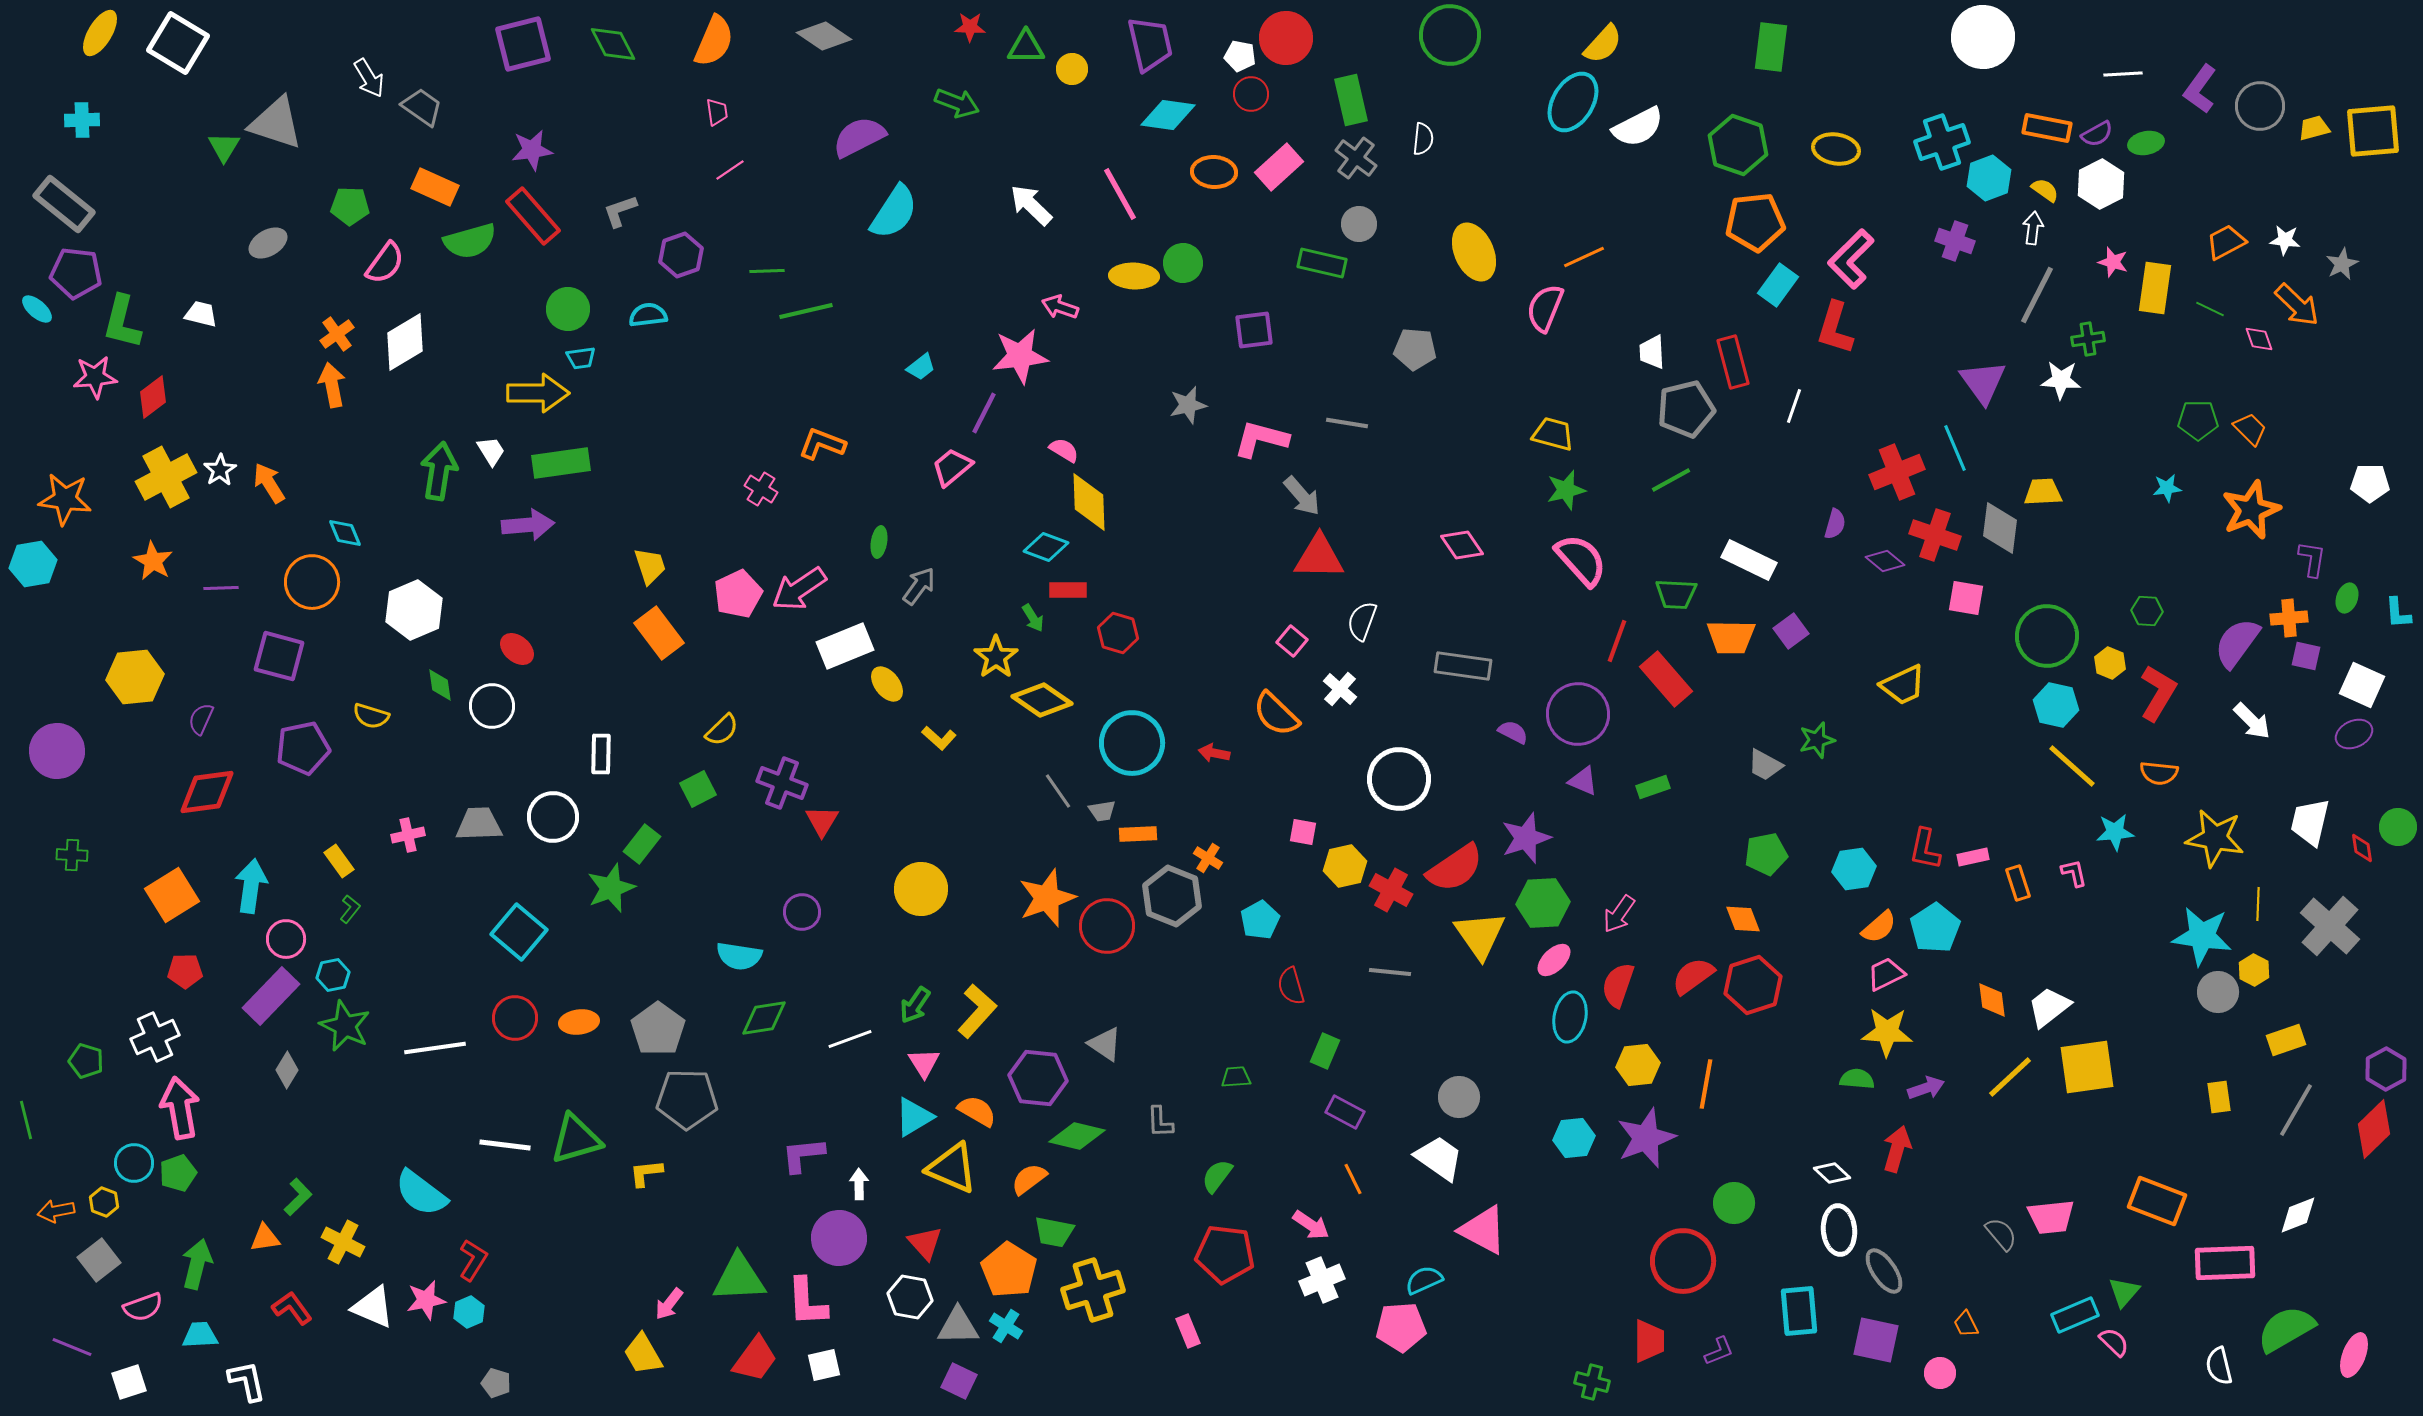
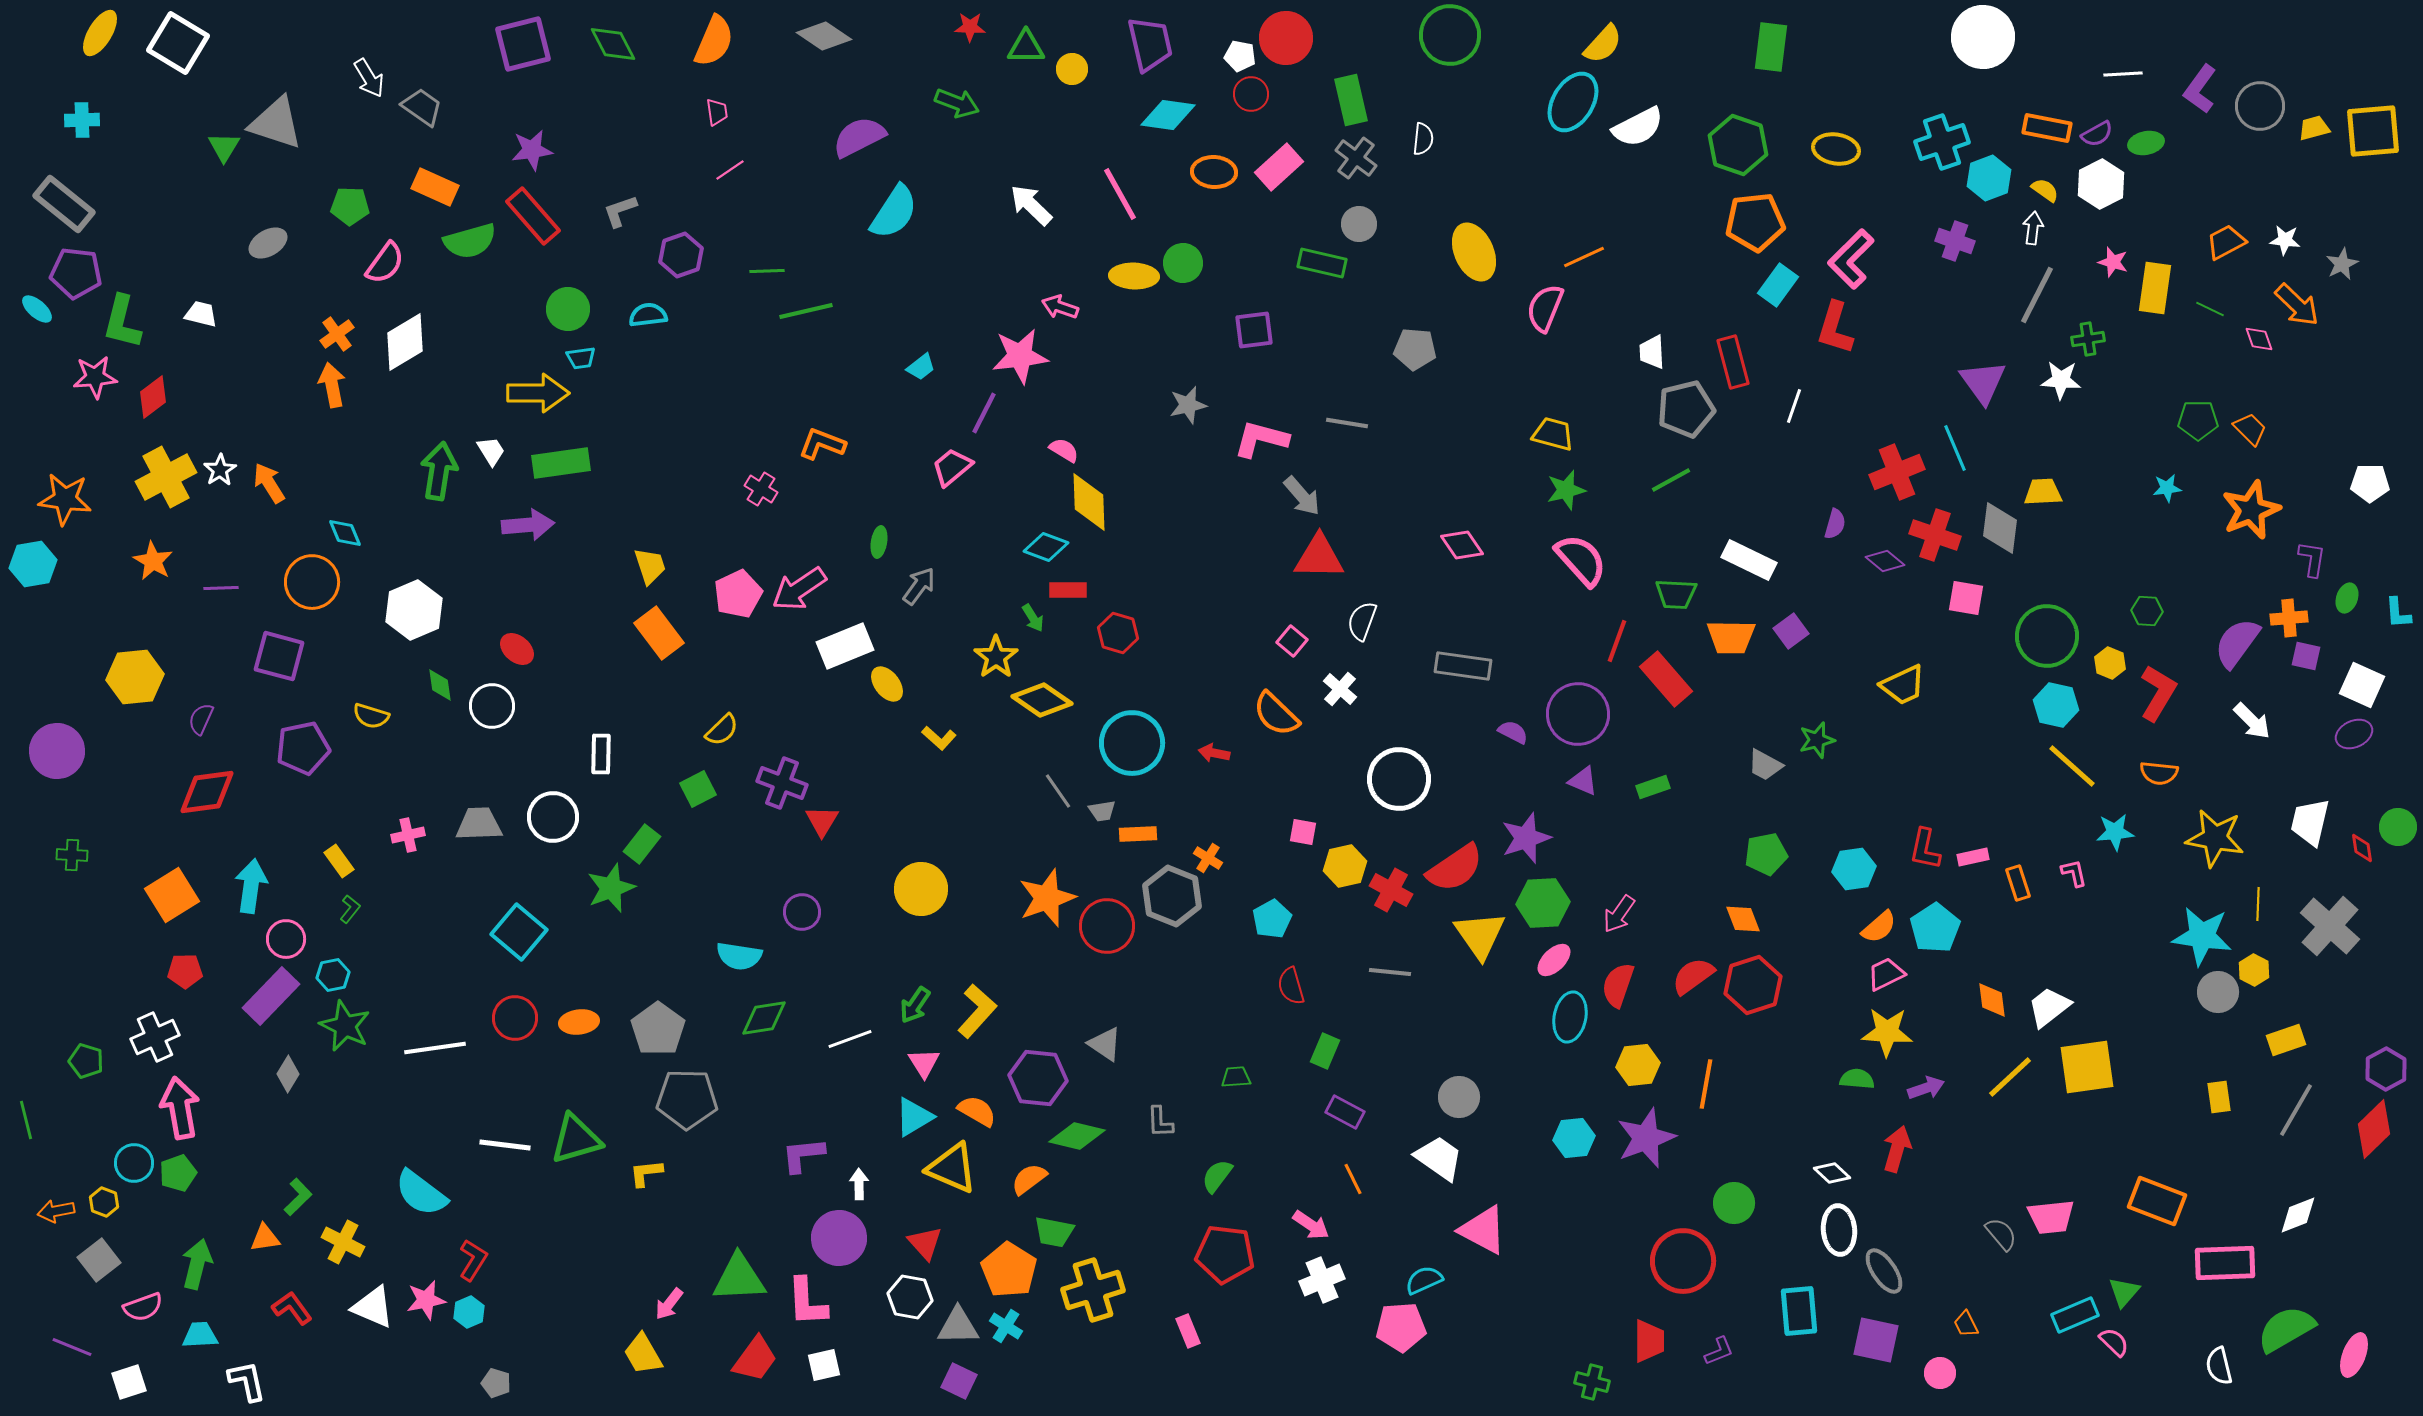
cyan pentagon at (1260, 920): moved 12 px right, 1 px up
gray diamond at (287, 1070): moved 1 px right, 4 px down
